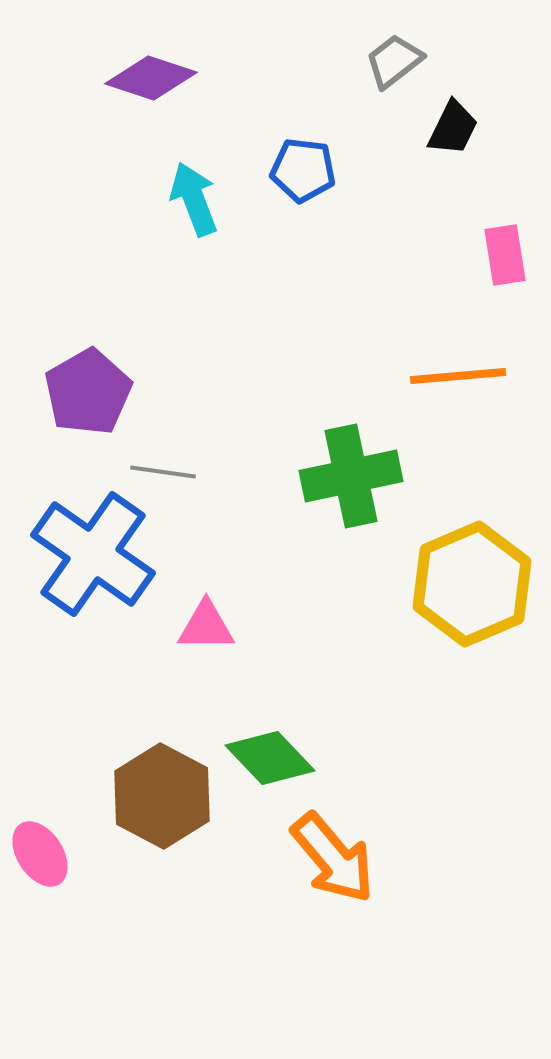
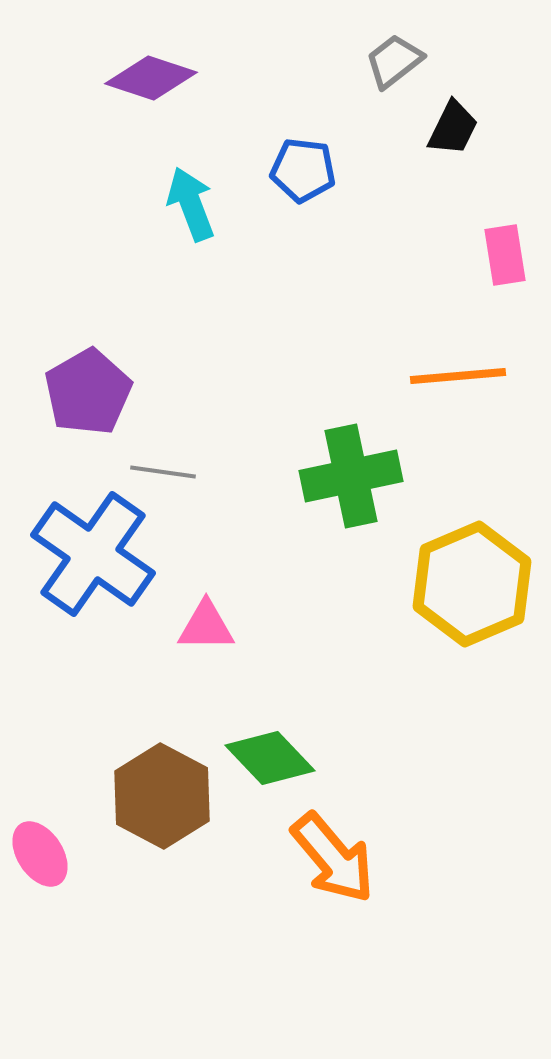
cyan arrow: moved 3 px left, 5 px down
